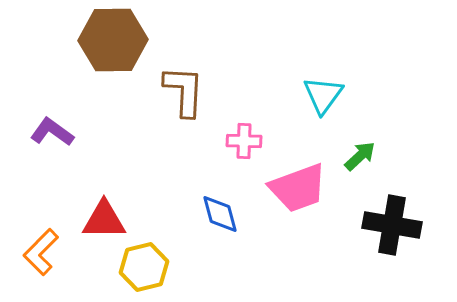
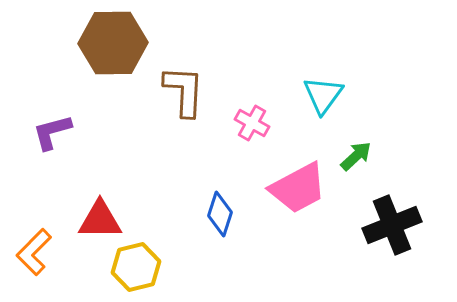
brown hexagon: moved 3 px down
purple L-shape: rotated 51 degrees counterclockwise
pink cross: moved 8 px right, 18 px up; rotated 28 degrees clockwise
green arrow: moved 4 px left
pink trapezoid: rotated 8 degrees counterclockwise
blue diamond: rotated 33 degrees clockwise
red triangle: moved 4 px left
black cross: rotated 32 degrees counterclockwise
orange L-shape: moved 7 px left
yellow hexagon: moved 8 px left
